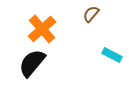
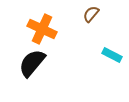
orange cross: rotated 24 degrees counterclockwise
